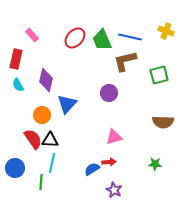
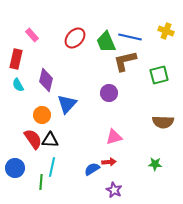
green trapezoid: moved 4 px right, 2 px down
cyan line: moved 4 px down
